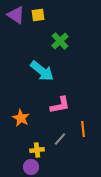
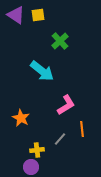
pink L-shape: moved 6 px right; rotated 20 degrees counterclockwise
orange line: moved 1 px left
